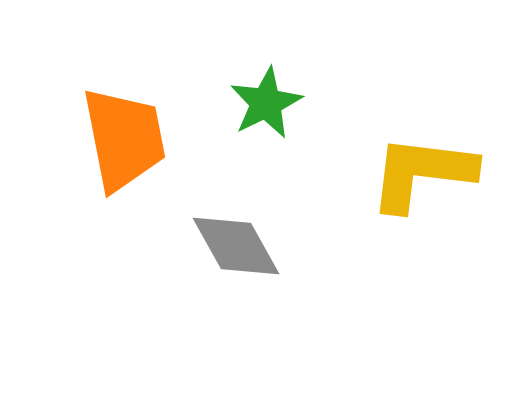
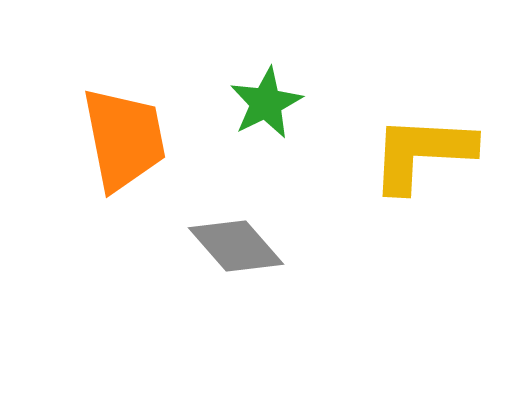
yellow L-shape: moved 20 px up; rotated 4 degrees counterclockwise
gray diamond: rotated 12 degrees counterclockwise
